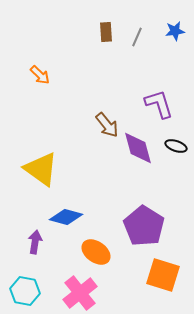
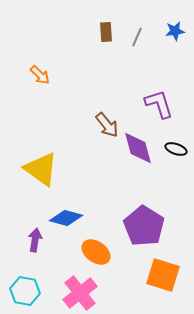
black ellipse: moved 3 px down
blue diamond: moved 1 px down
purple arrow: moved 2 px up
